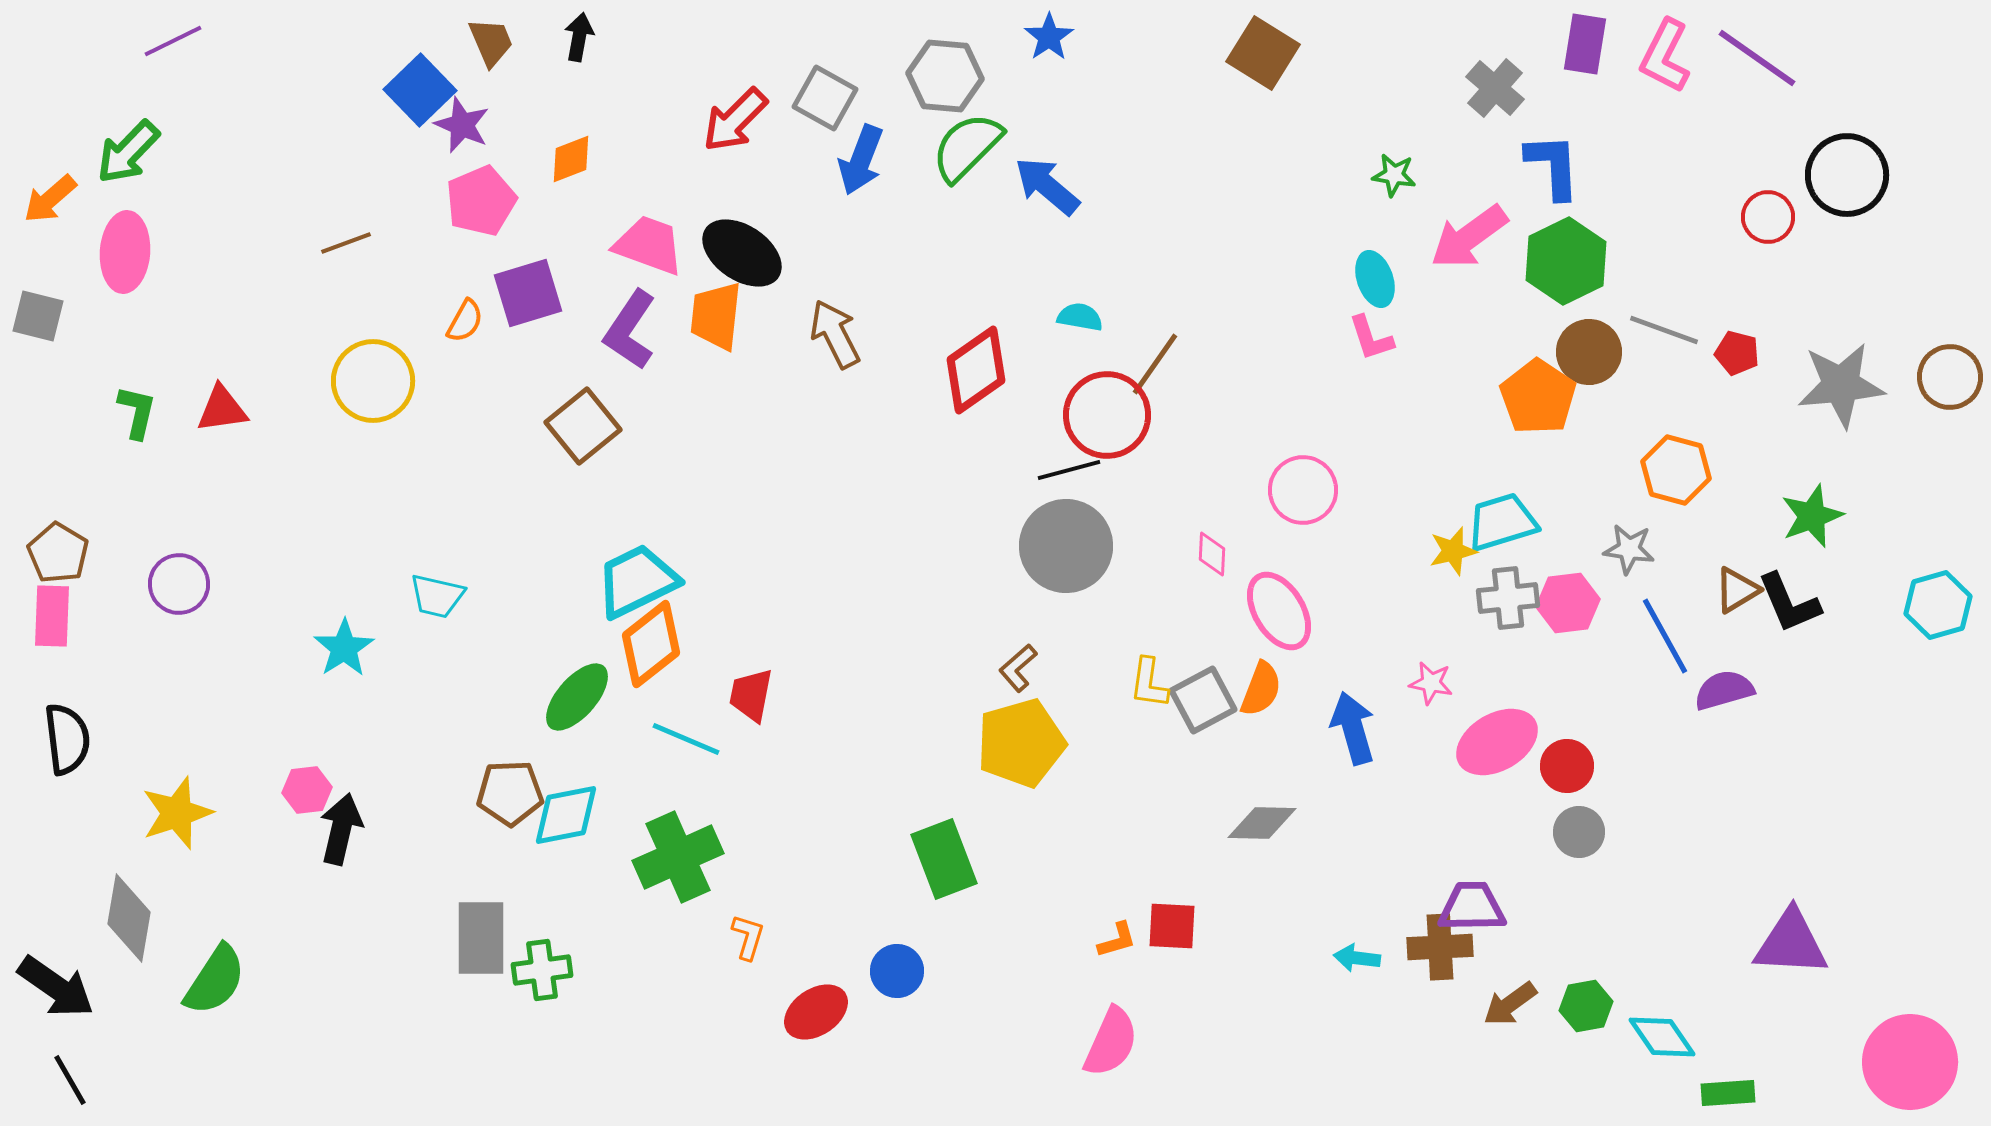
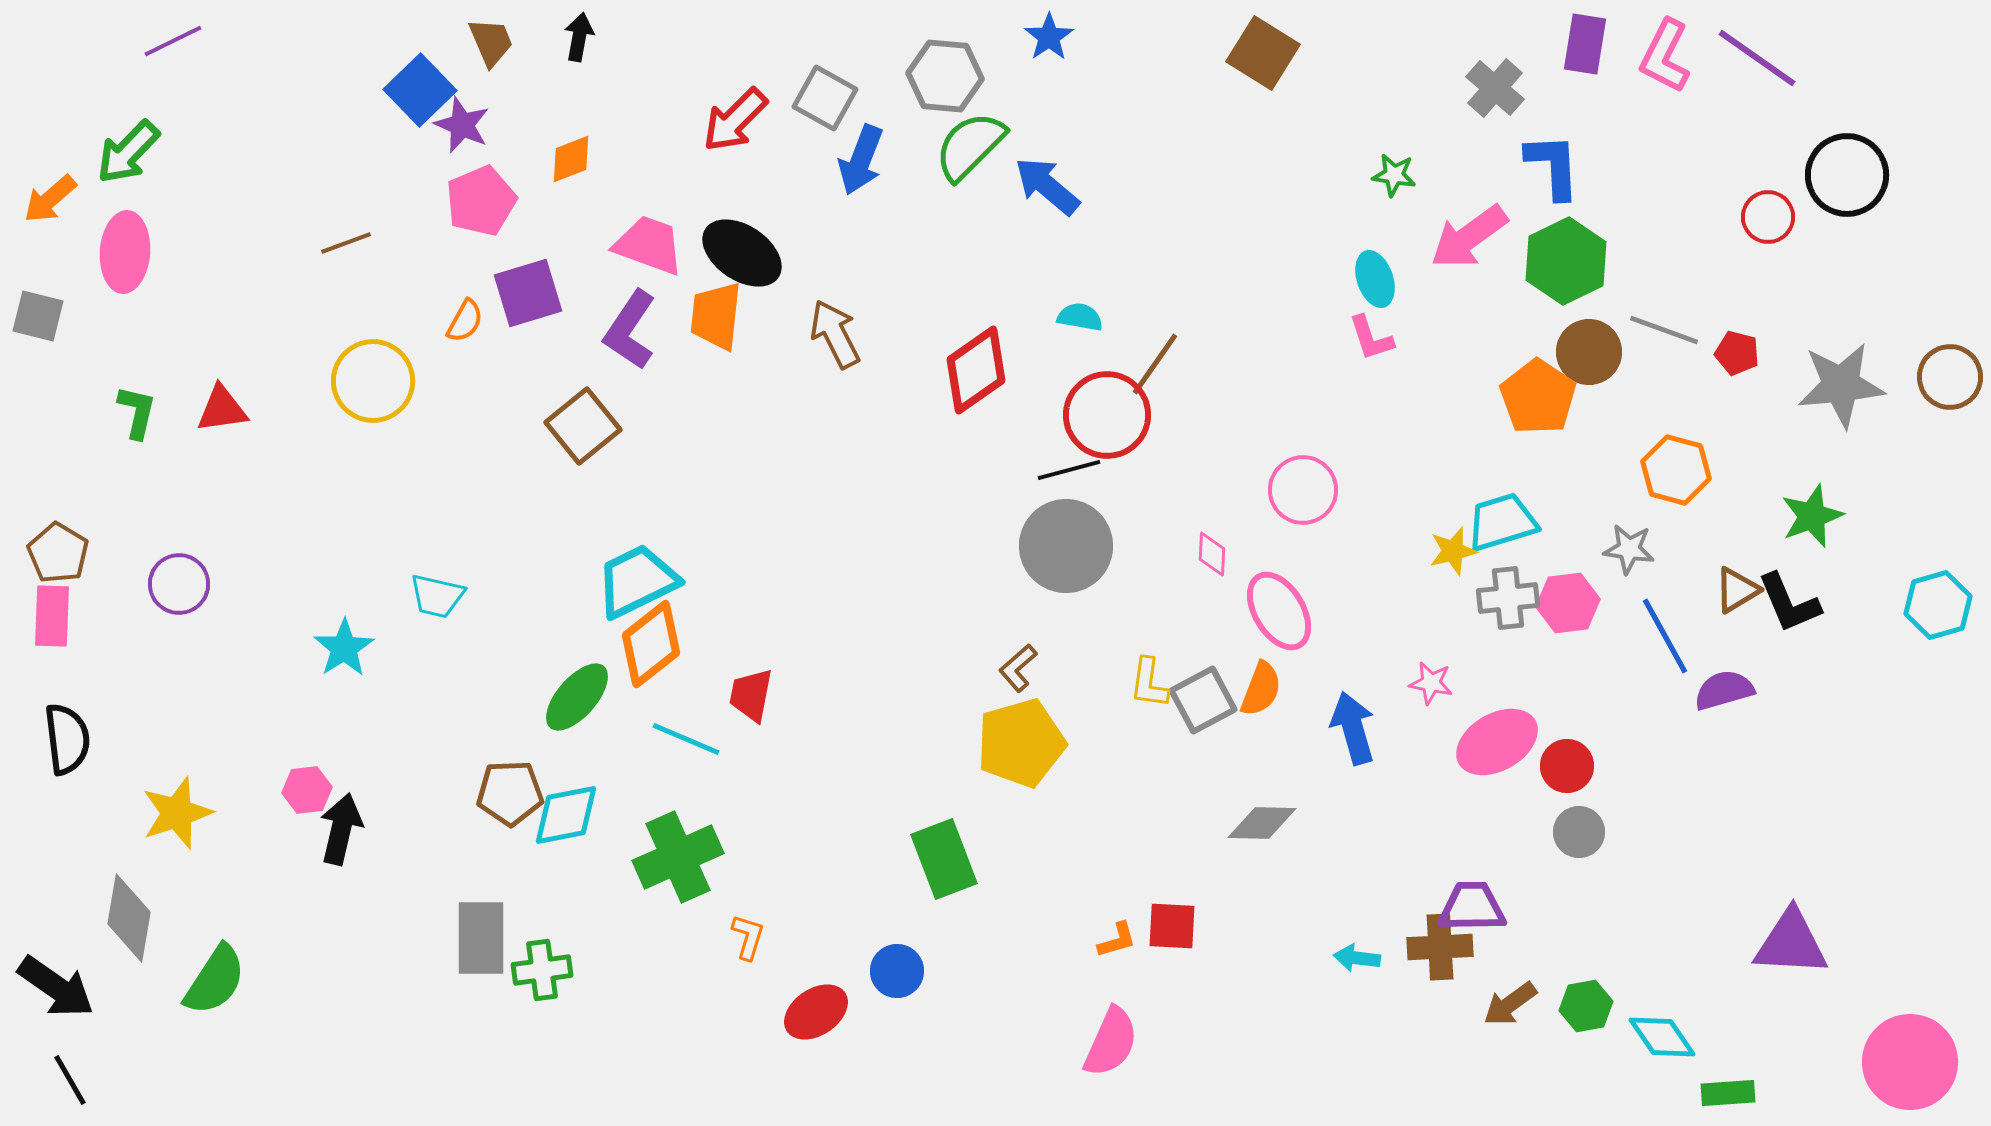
green semicircle at (967, 147): moved 3 px right, 1 px up
